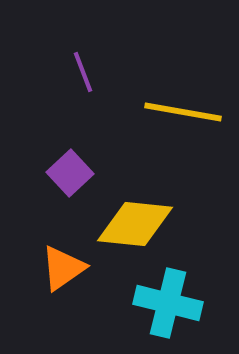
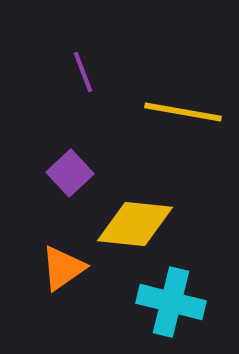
cyan cross: moved 3 px right, 1 px up
